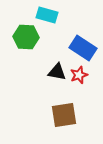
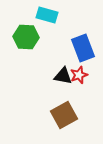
blue rectangle: rotated 36 degrees clockwise
black triangle: moved 6 px right, 4 px down
brown square: rotated 20 degrees counterclockwise
